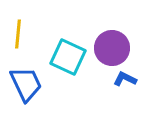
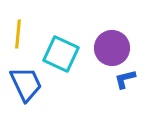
cyan square: moved 7 px left, 3 px up
blue L-shape: rotated 40 degrees counterclockwise
